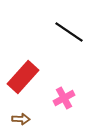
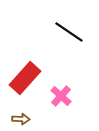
red rectangle: moved 2 px right, 1 px down
pink cross: moved 3 px left, 2 px up; rotated 20 degrees counterclockwise
